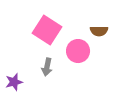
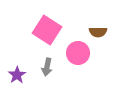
brown semicircle: moved 1 px left, 1 px down
pink circle: moved 2 px down
purple star: moved 3 px right, 7 px up; rotated 18 degrees counterclockwise
